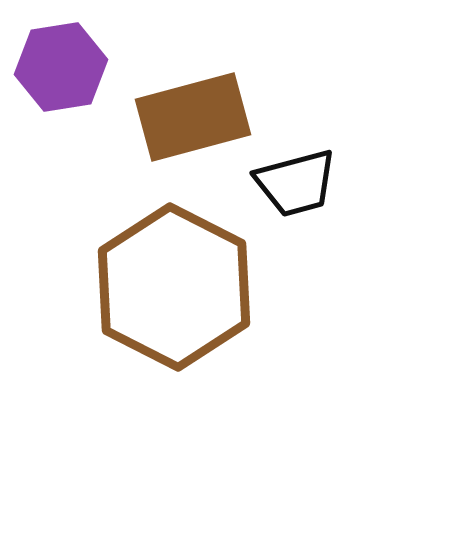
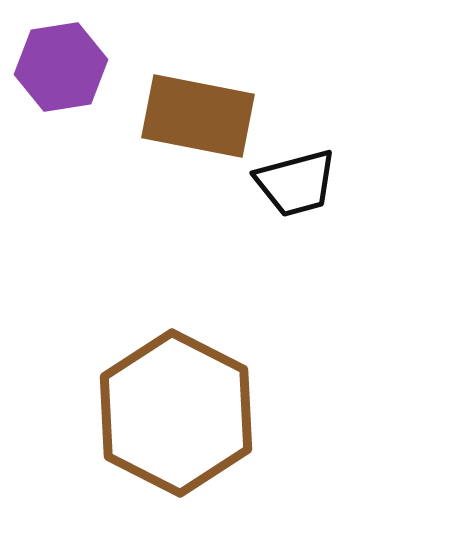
brown rectangle: moved 5 px right, 1 px up; rotated 26 degrees clockwise
brown hexagon: moved 2 px right, 126 px down
